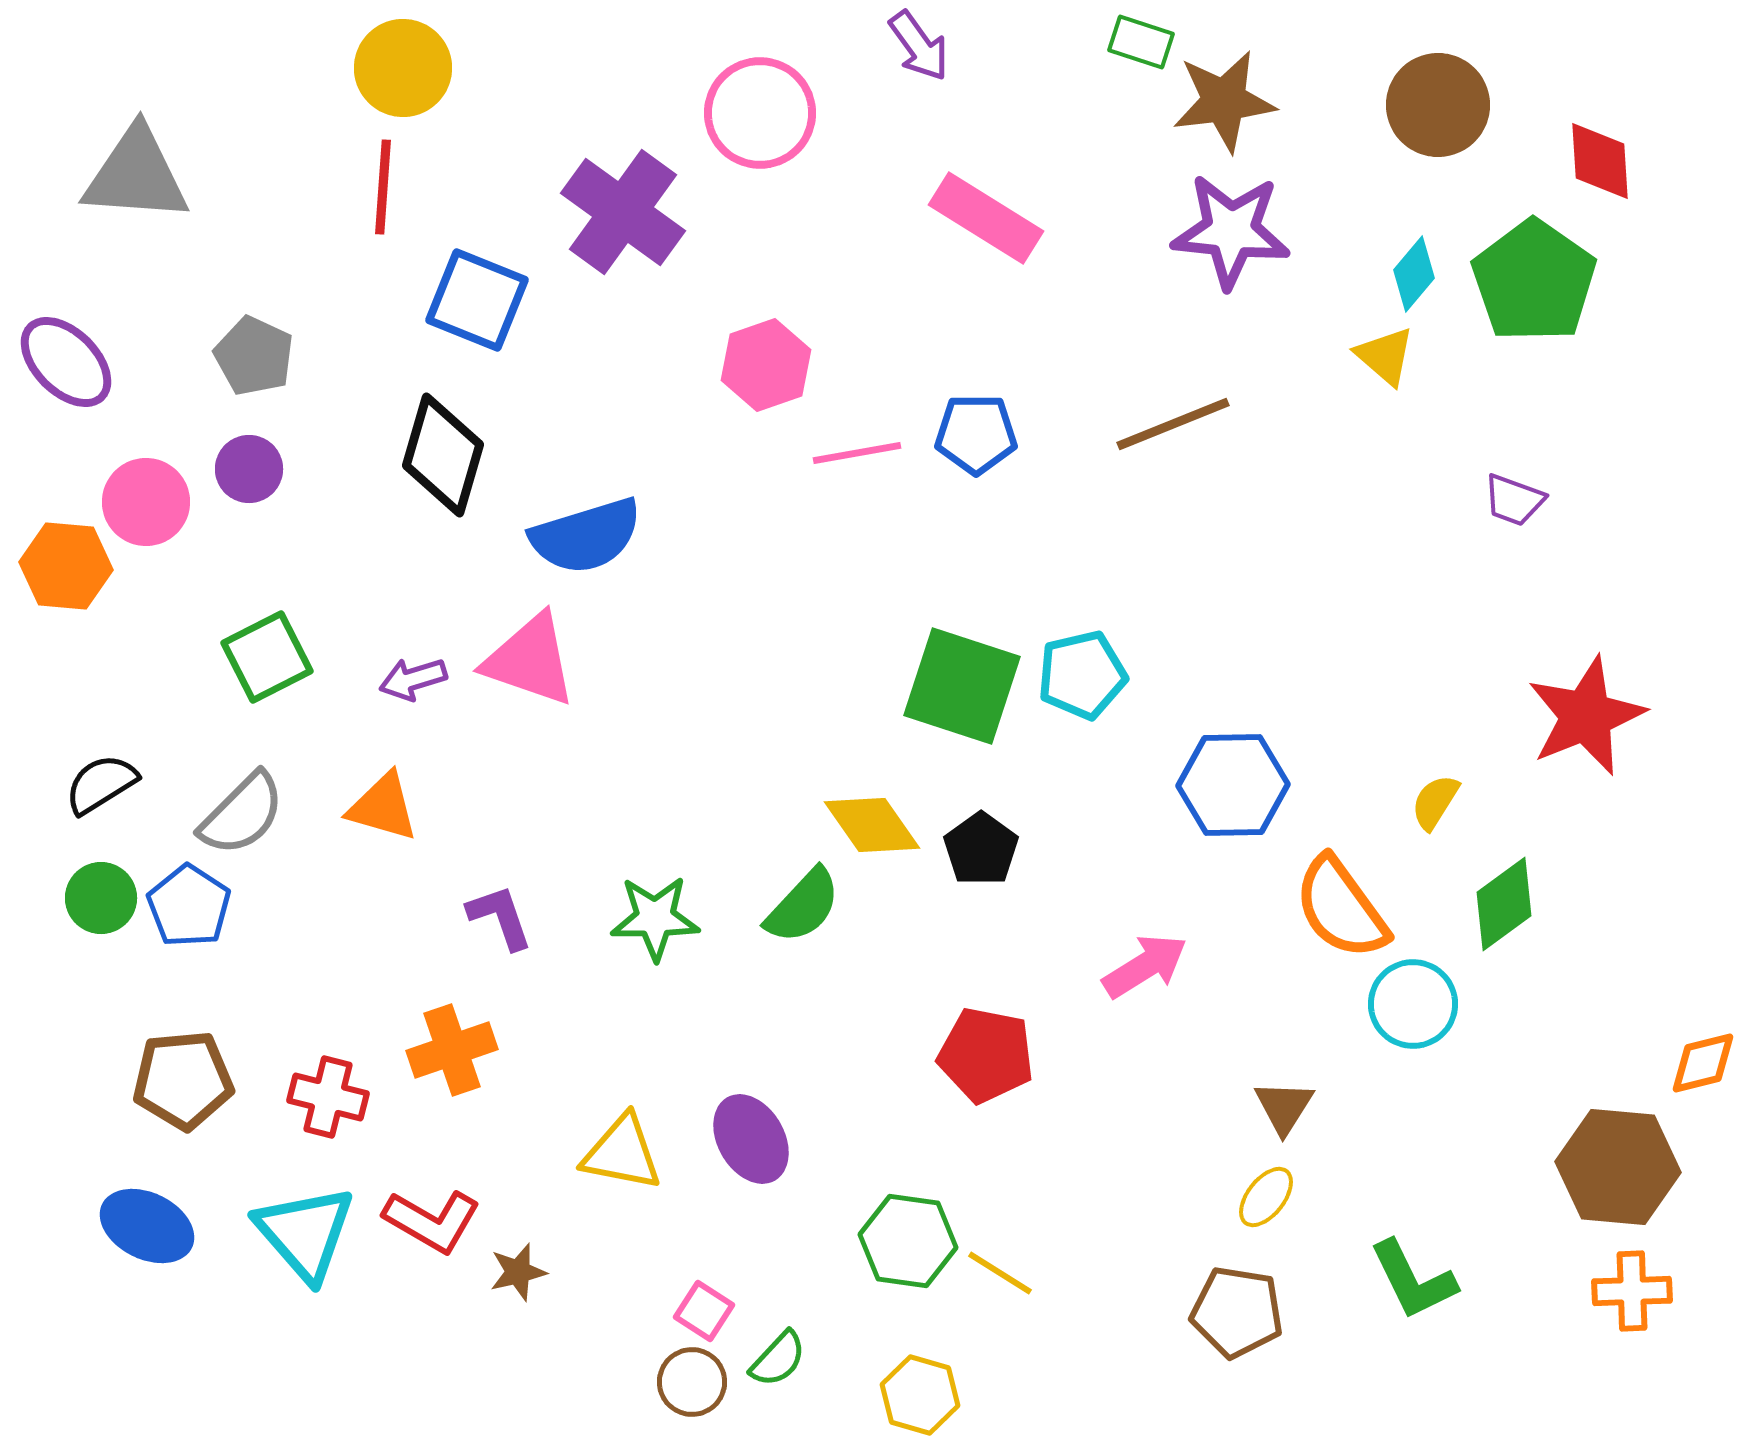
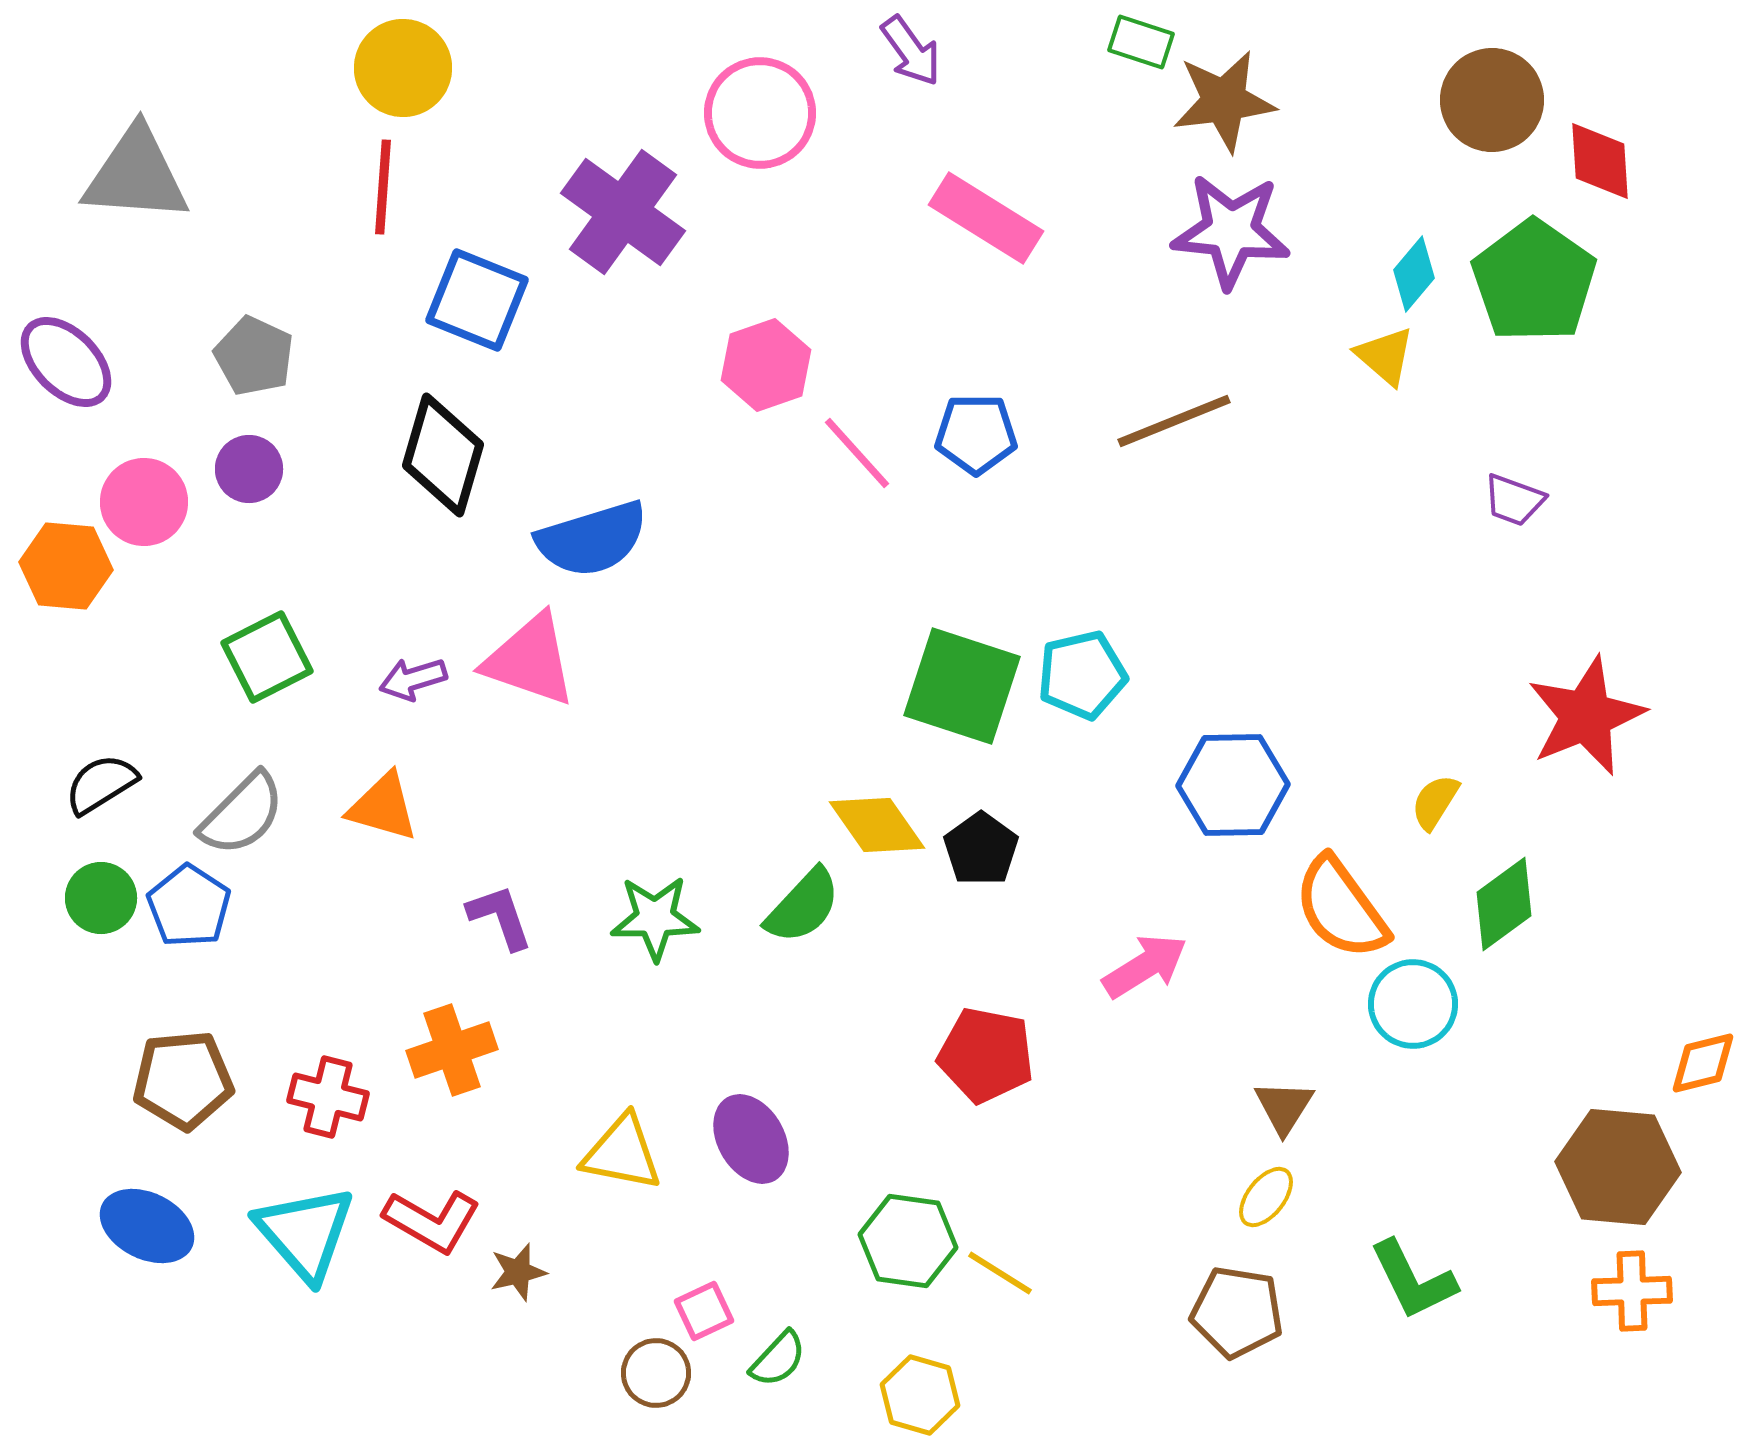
purple arrow at (919, 46): moved 8 px left, 5 px down
brown circle at (1438, 105): moved 54 px right, 5 px up
brown line at (1173, 424): moved 1 px right, 3 px up
pink line at (857, 453): rotated 58 degrees clockwise
pink circle at (146, 502): moved 2 px left
blue semicircle at (586, 536): moved 6 px right, 3 px down
yellow diamond at (872, 825): moved 5 px right
pink square at (704, 1311): rotated 32 degrees clockwise
brown circle at (692, 1382): moved 36 px left, 9 px up
